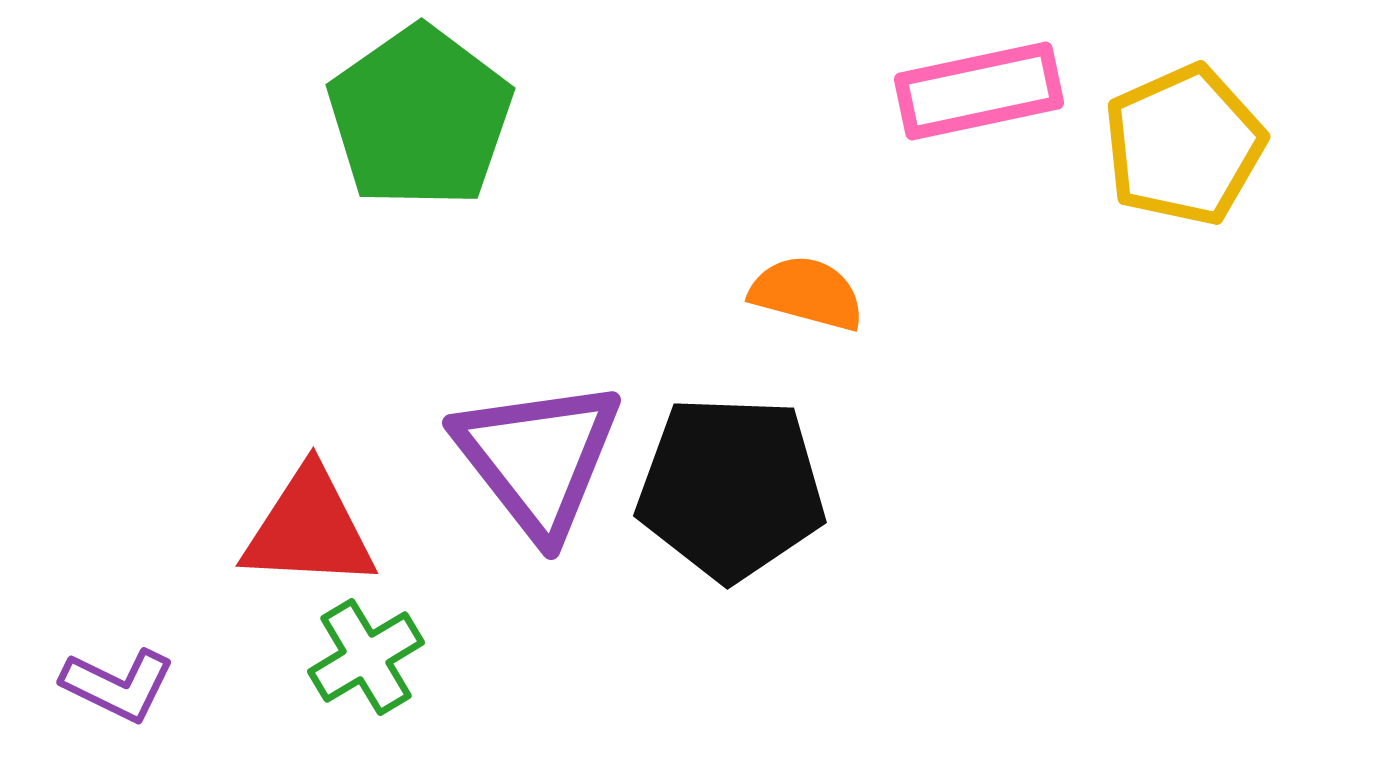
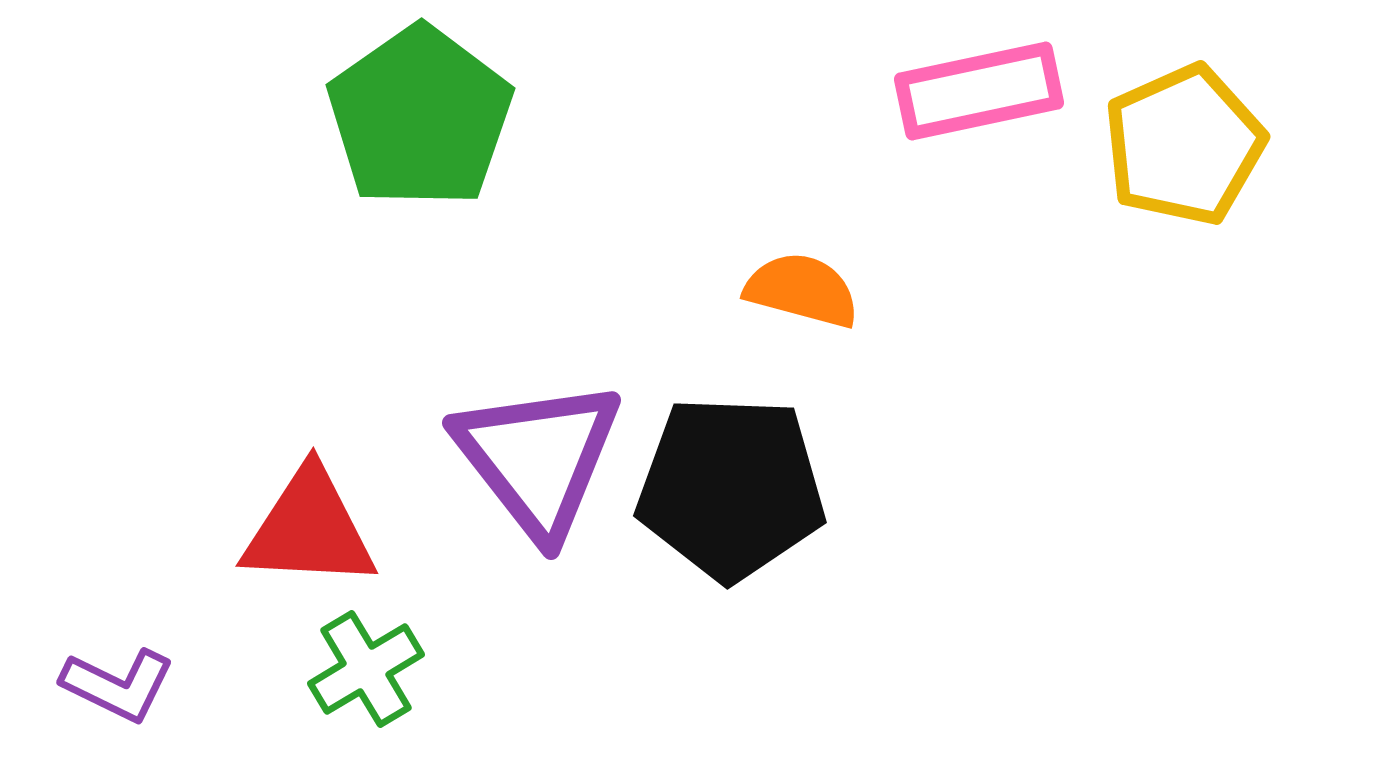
orange semicircle: moved 5 px left, 3 px up
green cross: moved 12 px down
